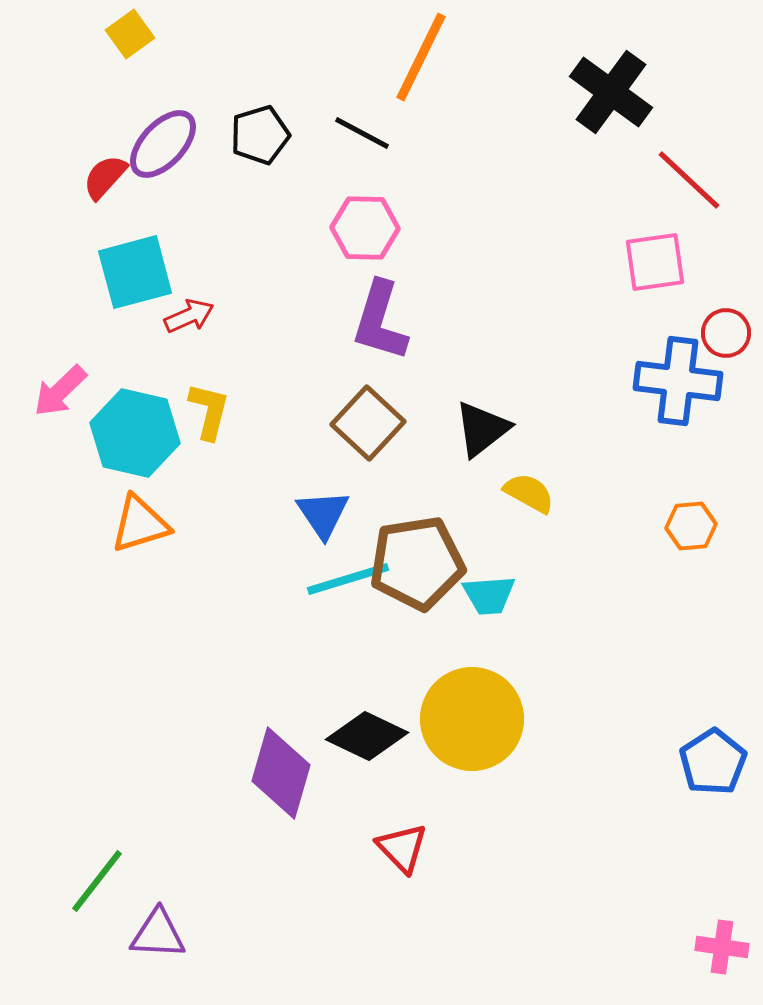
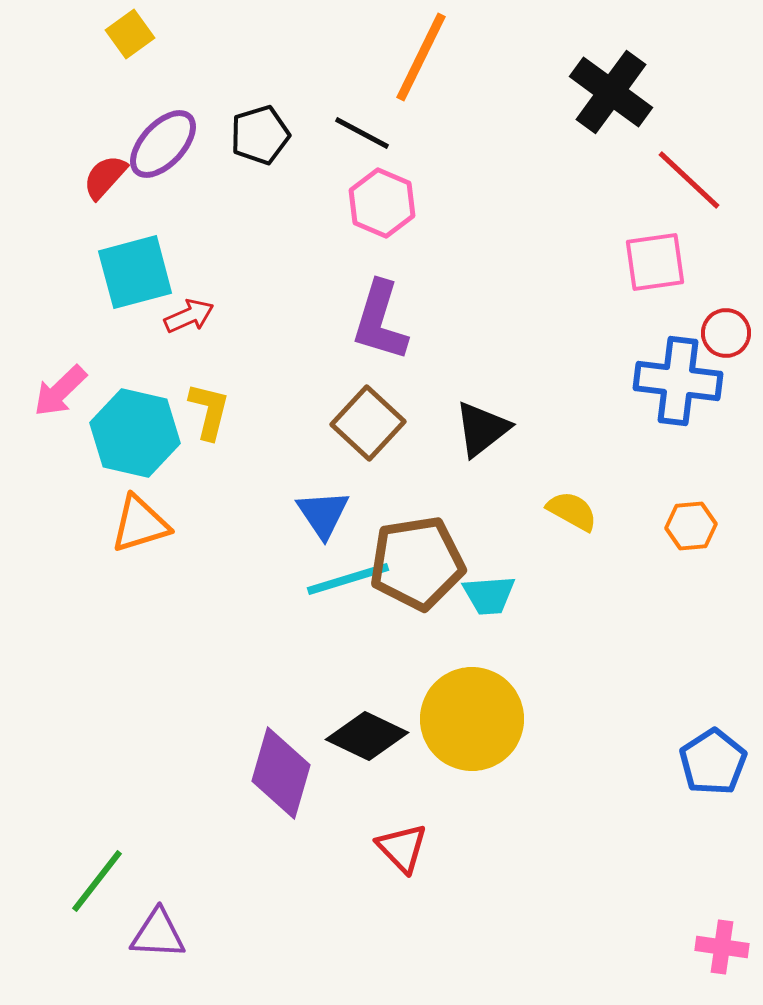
pink hexagon: moved 17 px right, 25 px up; rotated 22 degrees clockwise
yellow semicircle: moved 43 px right, 18 px down
